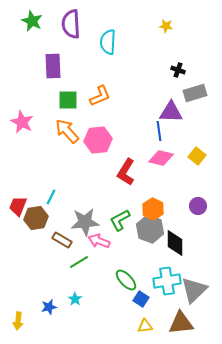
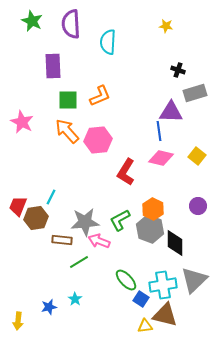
brown rectangle: rotated 24 degrees counterclockwise
cyan cross: moved 4 px left, 4 px down
gray triangle: moved 10 px up
brown triangle: moved 16 px left, 8 px up; rotated 20 degrees clockwise
